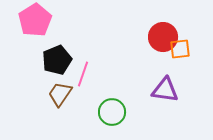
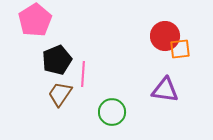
red circle: moved 2 px right, 1 px up
pink line: rotated 15 degrees counterclockwise
